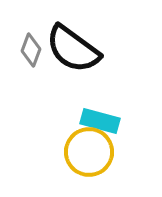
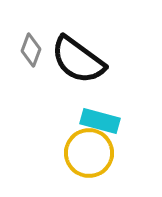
black semicircle: moved 5 px right, 11 px down
yellow circle: moved 1 px down
